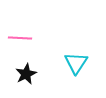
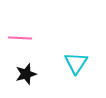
black star: rotated 10 degrees clockwise
